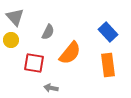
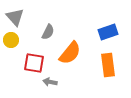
blue rectangle: rotated 66 degrees counterclockwise
gray arrow: moved 1 px left, 6 px up
